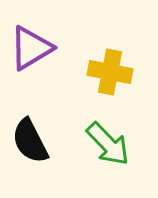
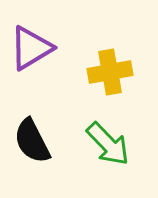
yellow cross: rotated 21 degrees counterclockwise
black semicircle: moved 2 px right
